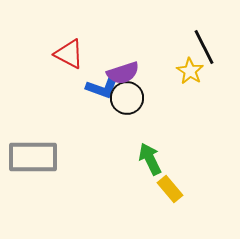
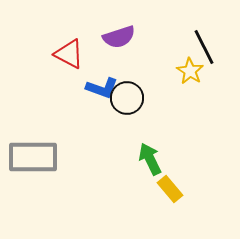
purple semicircle: moved 4 px left, 36 px up
